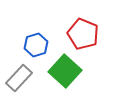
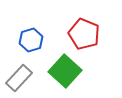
red pentagon: moved 1 px right
blue hexagon: moved 5 px left, 5 px up
